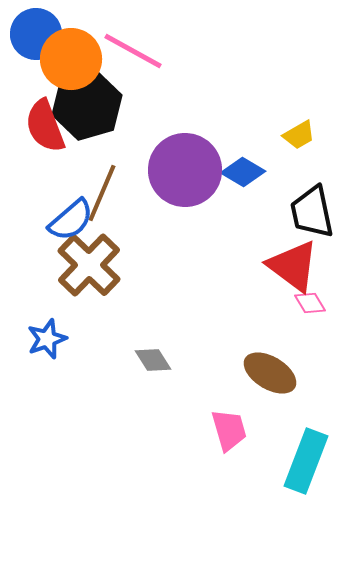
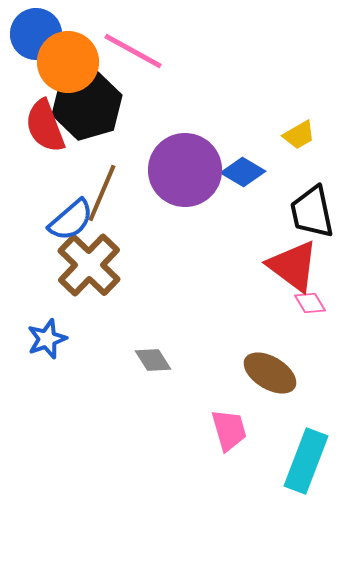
orange circle: moved 3 px left, 3 px down
